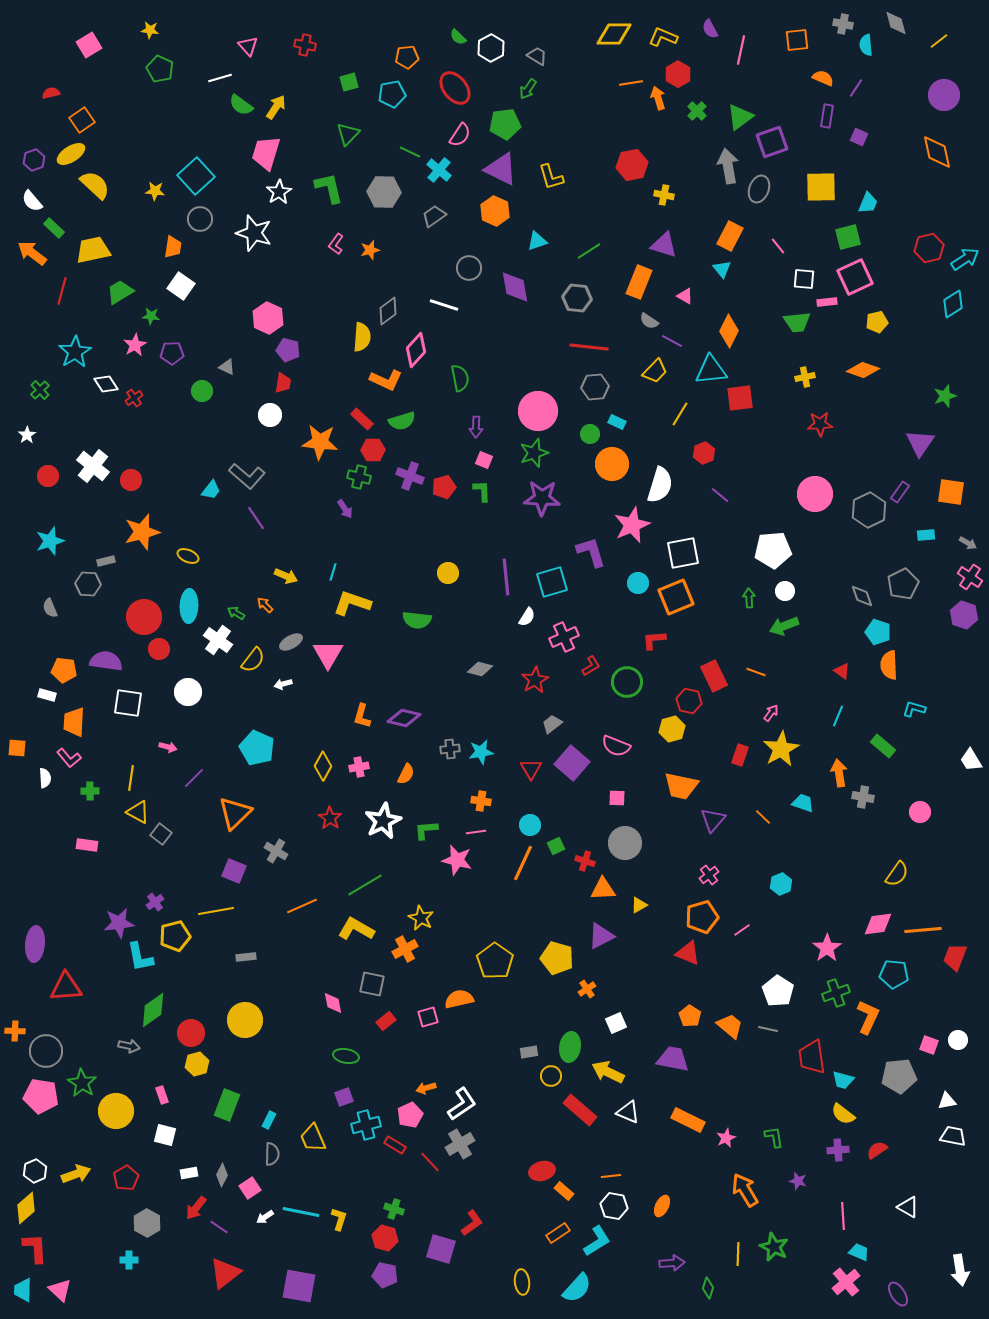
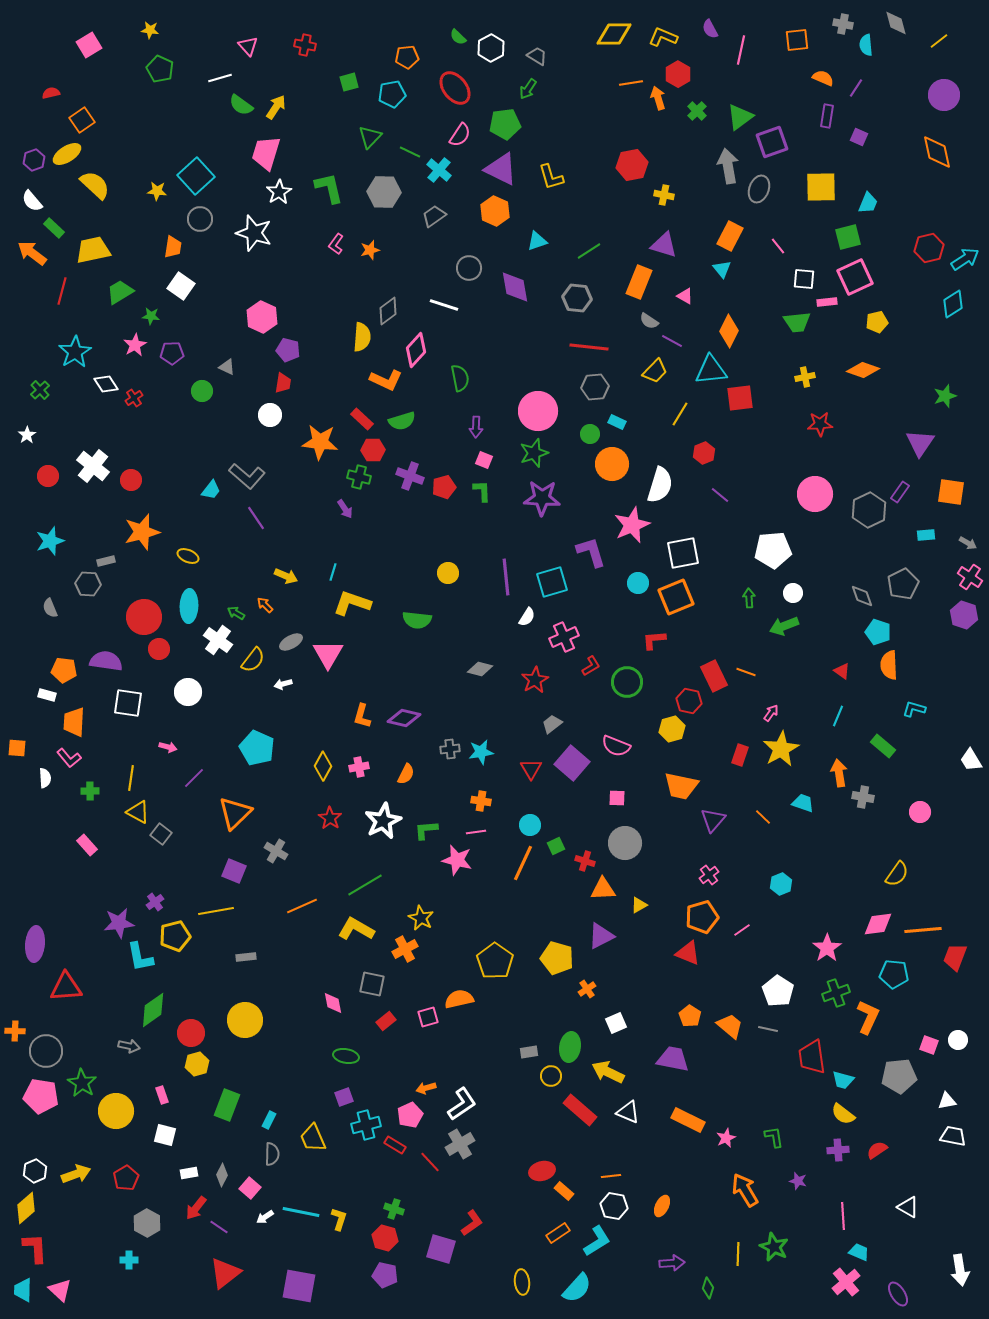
green triangle at (348, 134): moved 22 px right, 3 px down
yellow ellipse at (71, 154): moved 4 px left
yellow star at (155, 191): moved 2 px right
pink hexagon at (268, 318): moved 6 px left, 1 px up
white circle at (785, 591): moved 8 px right, 2 px down
orange line at (756, 672): moved 10 px left
pink rectangle at (87, 845): rotated 40 degrees clockwise
pink square at (250, 1188): rotated 15 degrees counterclockwise
